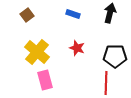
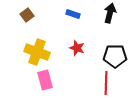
yellow cross: rotated 20 degrees counterclockwise
